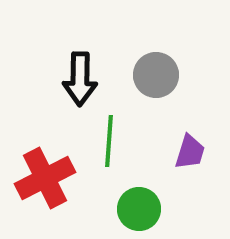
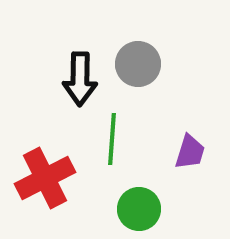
gray circle: moved 18 px left, 11 px up
green line: moved 3 px right, 2 px up
